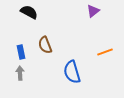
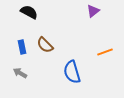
brown semicircle: rotated 24 degrees counterclockwise
blue rectangle: moved 1 px right, 5 px up
gray arrow: rotated 56 degrees counterclockwise
